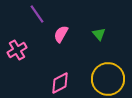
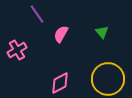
green triangle: moved 3 px right, 2 px up
